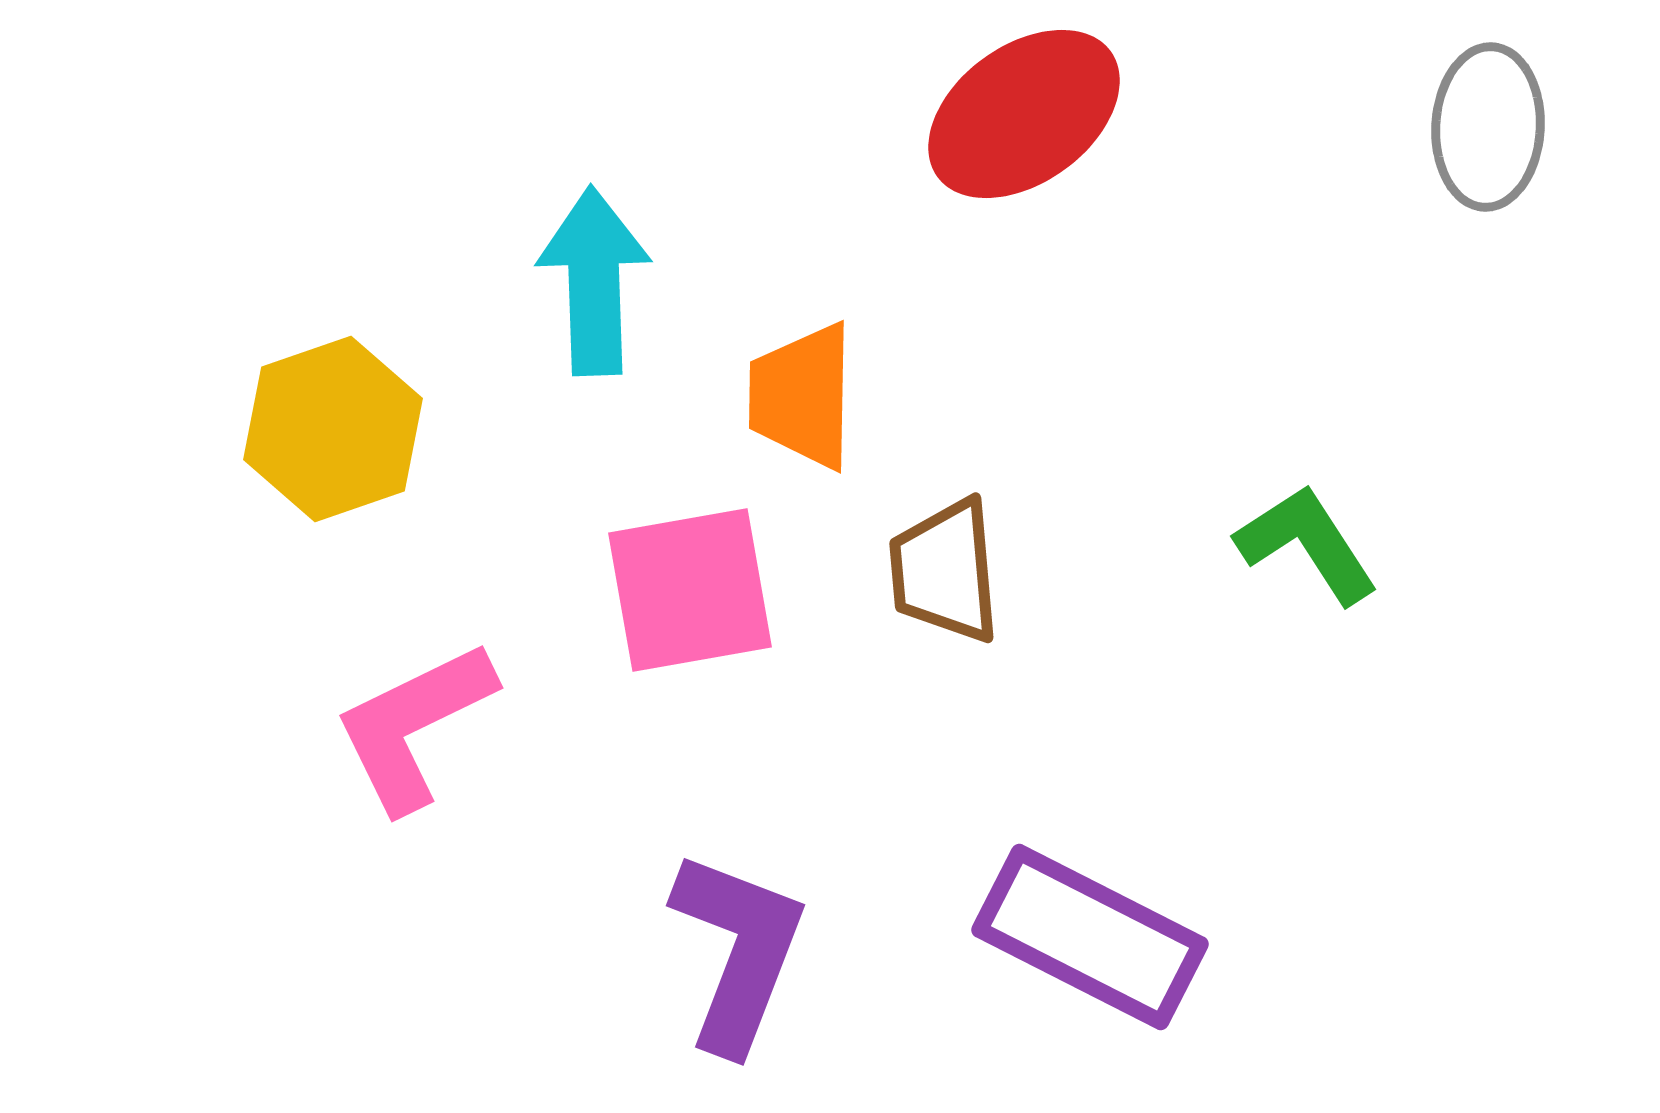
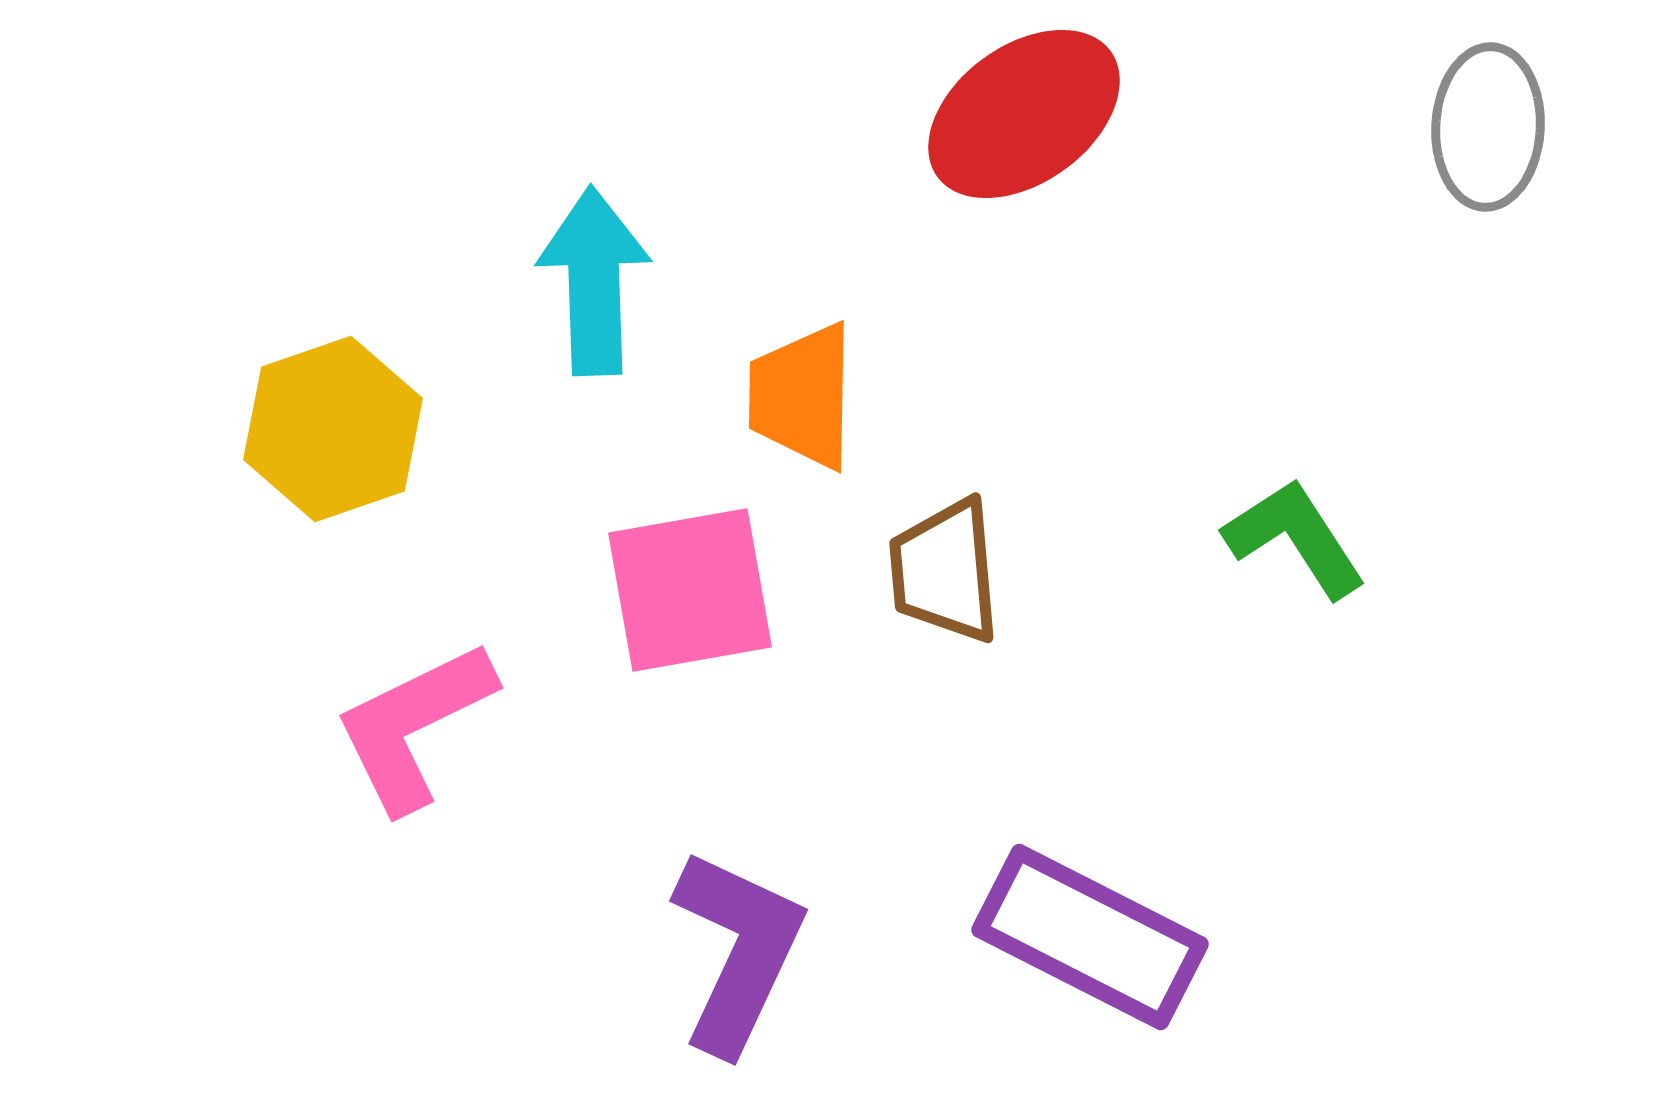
green L-shape: moved 12 px left, 6 px up
purple L-shape: rotated 4 degrees clockwise
